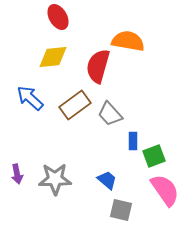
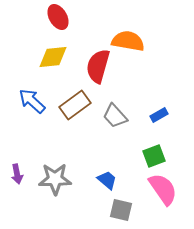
blue arrow: moved 2 px right, 3 px down
gray trapezoid: moved 5 px right, 2 px down
blue rectangle: moved 26 px right, 26 px up; rotated 60 degrees clockwise
pink semicircle: moved 2 px left, 1 px up
